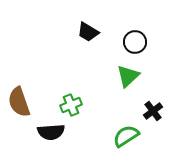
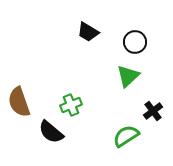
black semicircle: rotated 44 degrees clockwise
